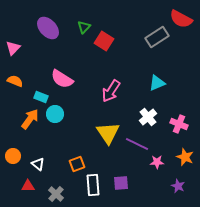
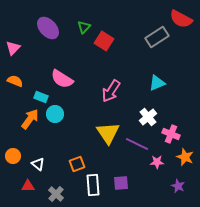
pink cross: moved 8 px left, 10 px down
